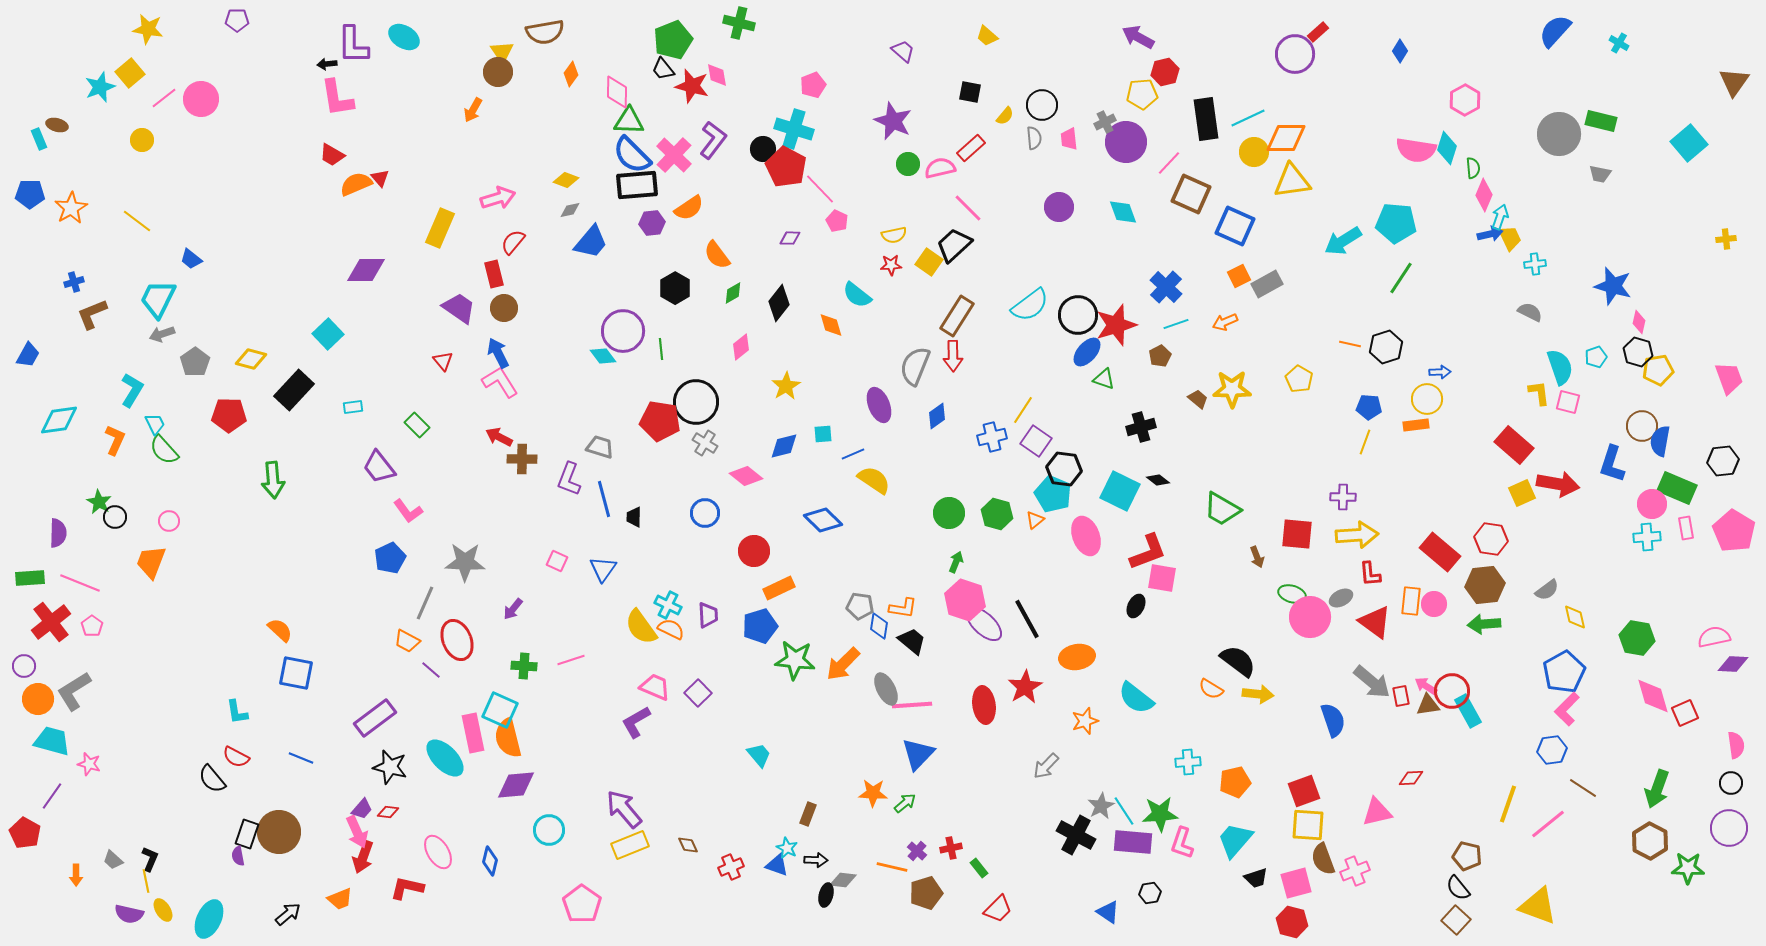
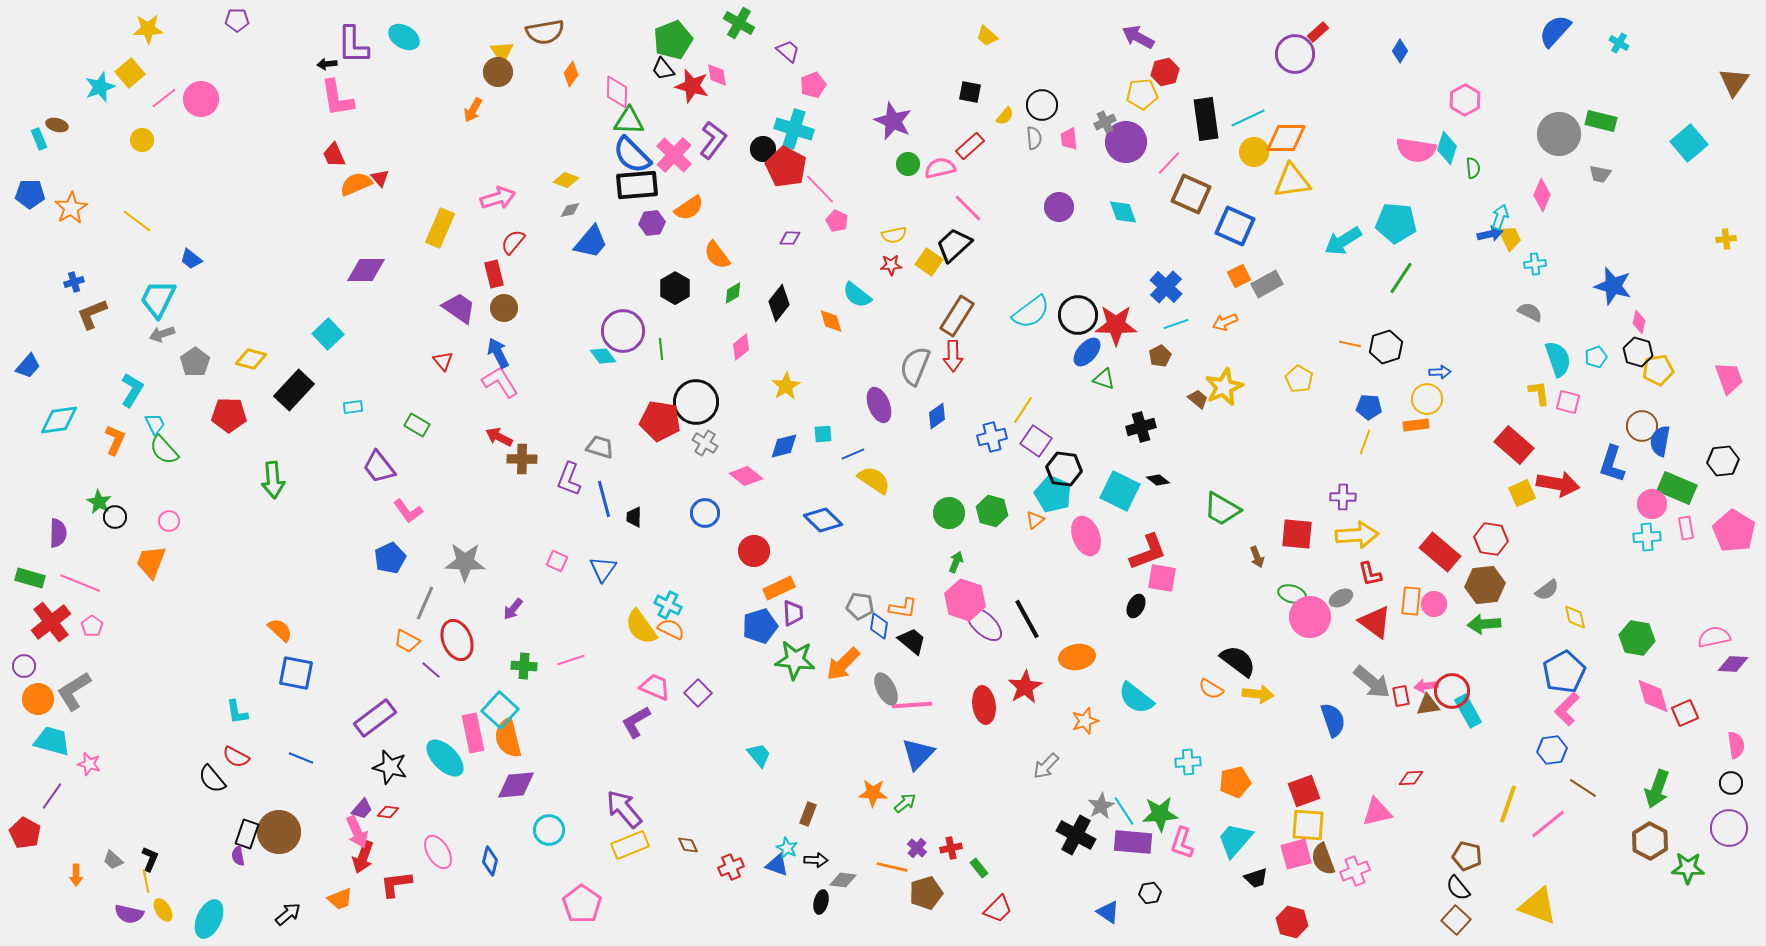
green cross at (739, 23): rotated 16 degrees clockwise
yellow star at (148, 29): rotated 12 degrees counterclockwise
purple trapezoid at (903, 51): moved 115 px left
red rectangle at (971, 148): moved 1 px left, 2 px up
red trapezoid at (332, 155): moved 2 px right; rotated 36 degrees clockwise
pink diamond at (1484, 195): moved 58 px right
cyan semicircle at (1030, 305): moved 1 px right, 7 px down
orange diamond at (831, 325): moved 4 px up
red star at (1116, 325): rotated 18 degrees clockwise
blue trapezoid at (28, 355): moved 11 px down; rotated 12 degrees clockwise
cyan semicircle at (1560, 367): moved 2 px left, 8 px up
yellow star at (1232, 389): moved 8 px left, 2 px up; rotated 24 degrees counterclockwise
green rectangle at (417, 425): rotated 15 degrees counterclockwise
green hexagon at (997, 514): moved 5 px left, 3 px up
red L-shape at (1370, 574): rotated 8 degrees counterclockwise
green rectangle at (30, 578): rotated 20 degrees clockwise
purple trapezoid at (708, 615): moved 85 px right, 2 px up
pink arrow at (1426, 686): rotated 40 degrees counterclockwise
cyan square at (500, 710): rotated 18 degrees clockwise
purple cross at (917, 851): moved 3 px up
pink square at (1296, 883): moved 29 px up
red L-shape at (407, 888): moved 11 px left, 4 px up; rotated 20 degrees counterclockwise
black ellipse at (826, 895): moved 5 px left, 7 px down
